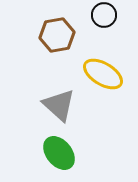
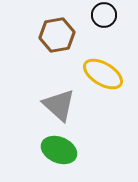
green ellipse: moved 3 px up; rotated 28 degrees counterclockwise
